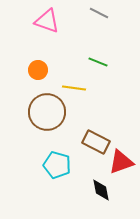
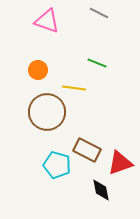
green line: moved 1 px left, 1 px down
brown rectangle: moved 9 px left, 8 px down
red triangle: moved 1 px left, 1 px down
